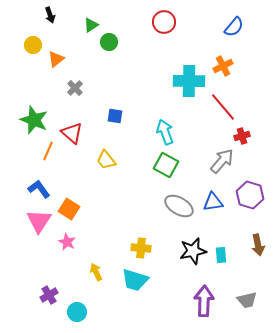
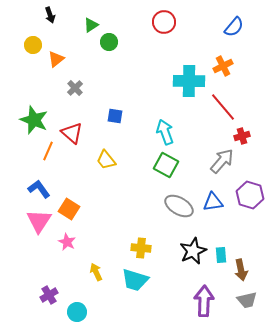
brown arrow: moved 17 px left, 25 px down
black star: rotated 12 degrees counterclockwise
